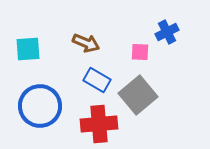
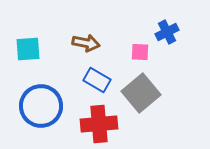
brown arrow: rotated 12 degrees counterclockwise
gray square: moved 3 px right, 2 px up
blue circle: moved 1 px right
